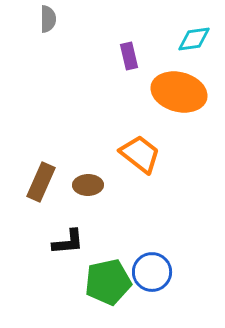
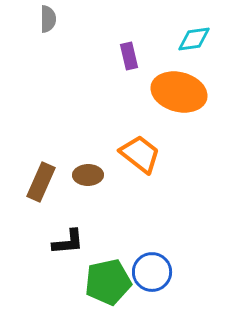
brown ellipse: moved 10 px up
